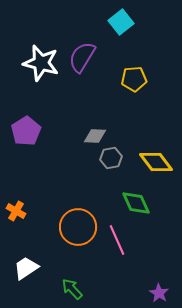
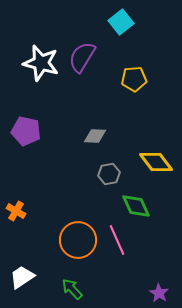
purple pentagon: rotated 28 degrees counterclockwise
gray hexagon: moved 2 px left, 16 px down
green diamond: moved 3 px down
orange circle: moved 13 px down
white trapezoid: moved 4 px left, 9 px down
